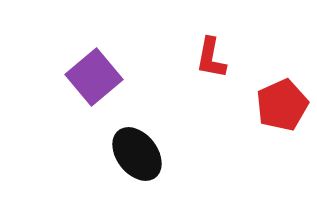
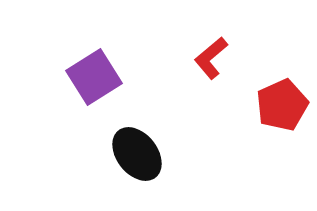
red L-shape: rotated 39 degrees clockwise
purple square: rotated 8 degrees clockwise
